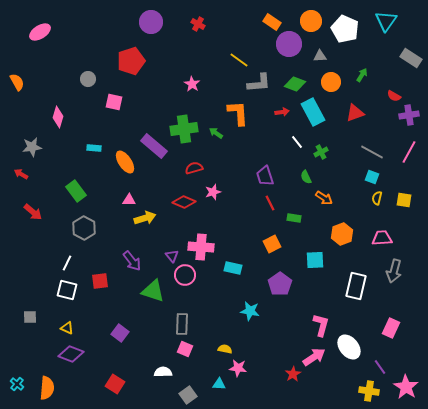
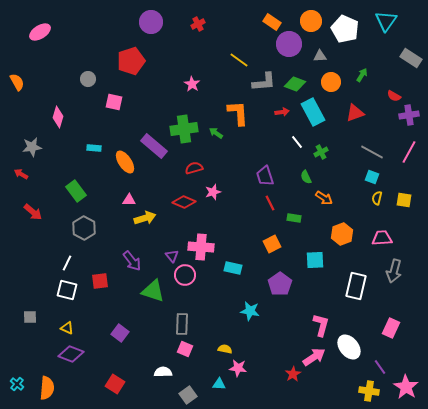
red cross at (198, 24): rotated 32 degrees clockwise
gray L-shape at (259, 83): moved 5 px right, 1 px up
